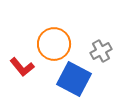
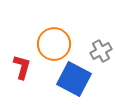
red L-shape: rotated 125 degrees counterclockwise
